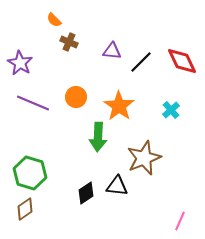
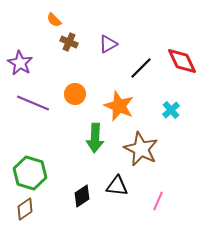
purple triangle: moved 4 px left, 7 px up; rotated 36 degrees counterclockwise
black line: moved 6 px down
orange circle: moved 1 px left, 3 px up
orange star: rotated 12 degrees counterclockwise
green arrow: moved 3 px left, 1 px down
brown star: moved 3 px left, 9 px up; rotated 24 degrees counterclockwise
black diamond: moved 4 px left, 3 px down
pink line: moved 22 px left, 20 px up
